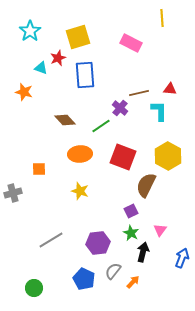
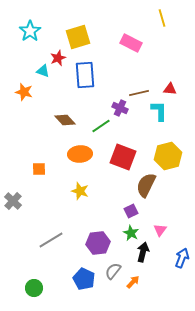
yellow line: rotated 12 degrees counterclockwise
cyan triangle: moved 2 px right, 3 px down
purple cross: rotated 14 degrees counterclockwise
yellow hexagon: rotated 16 degrees clockwise
gray cross: moved 8 px down; rotated 30 degrees counterclockwise
